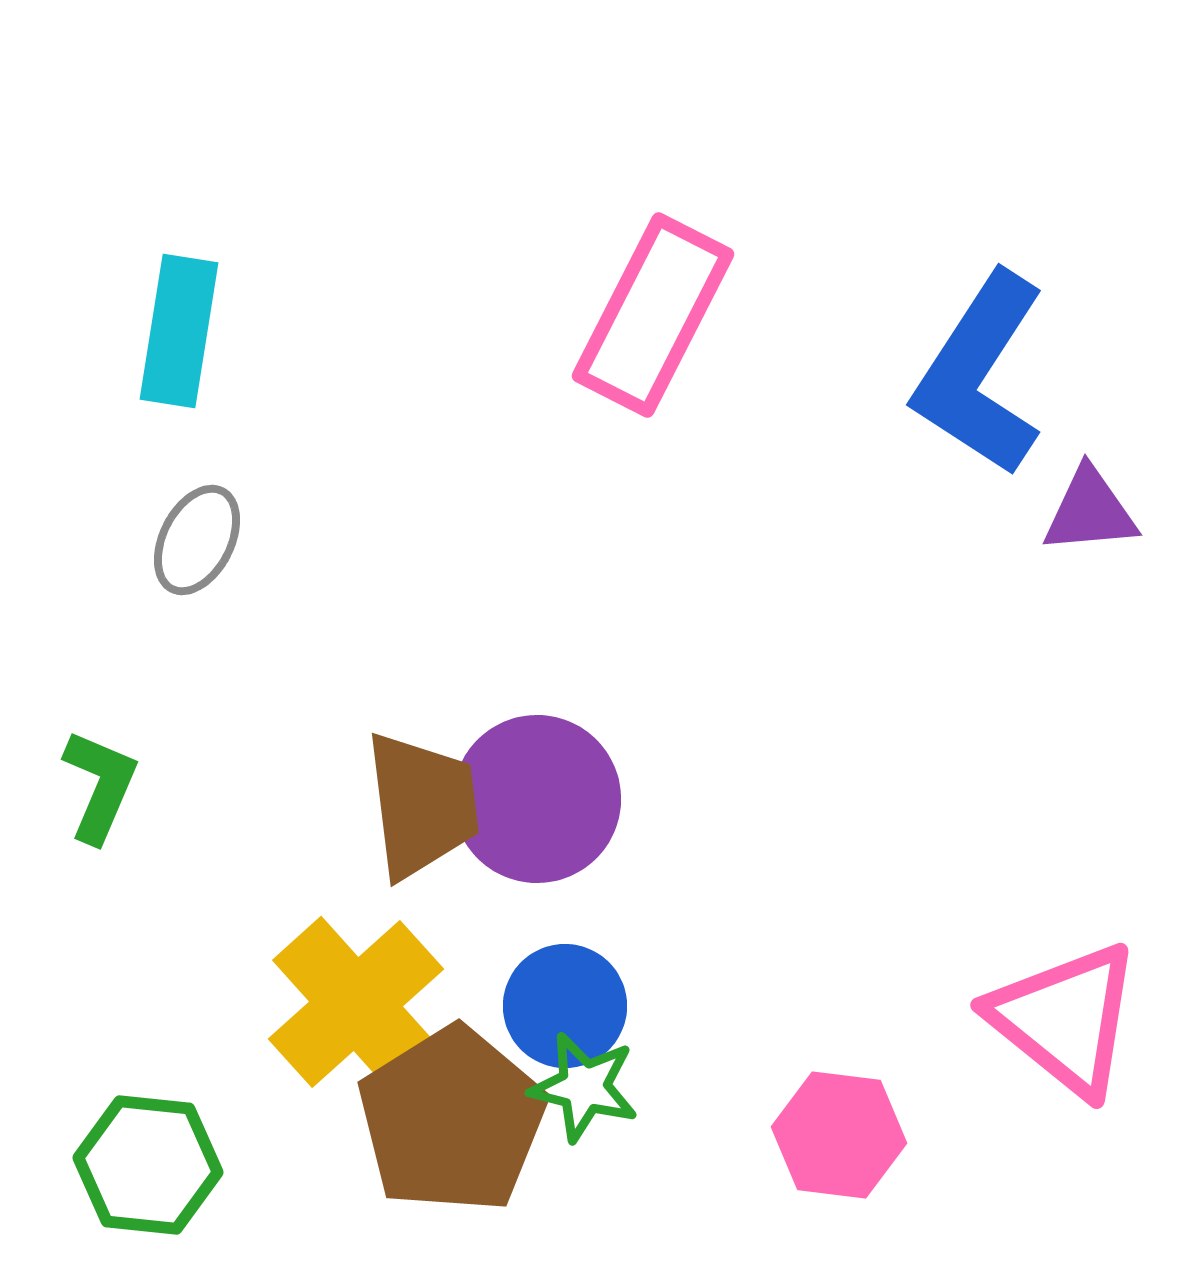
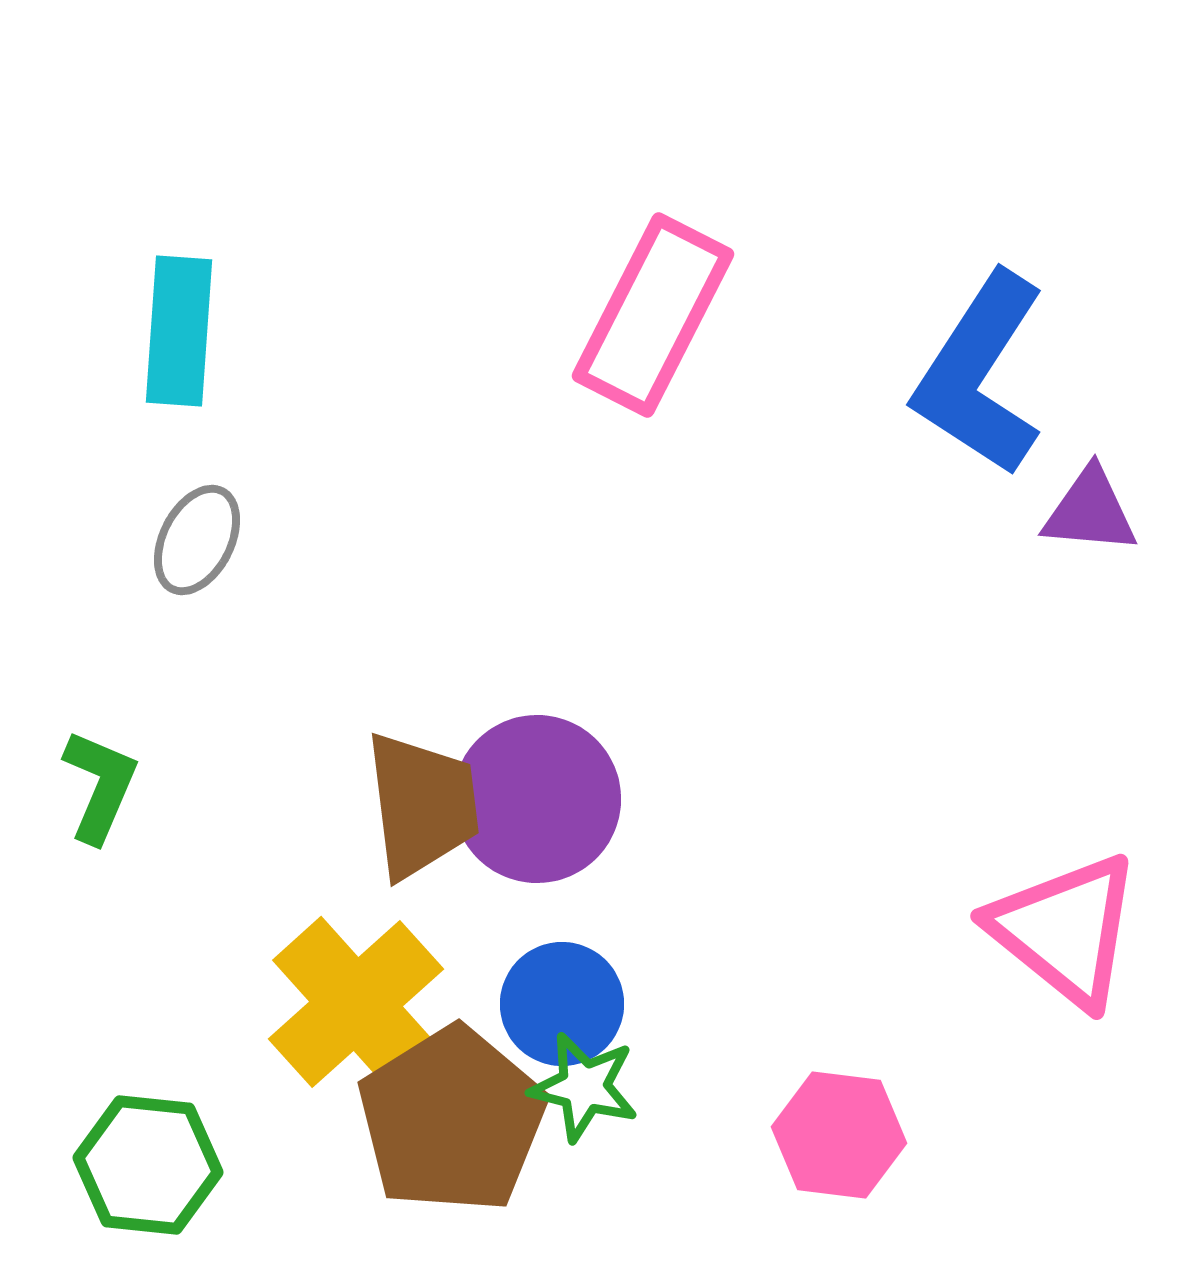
cyan rectangle: rotated 5 degrees counterclockwise
purple triangle: rotated 10 degrees clockwise
blue circle: moved 3 px left, 2 px up
pink triangle: moved 89 px up
